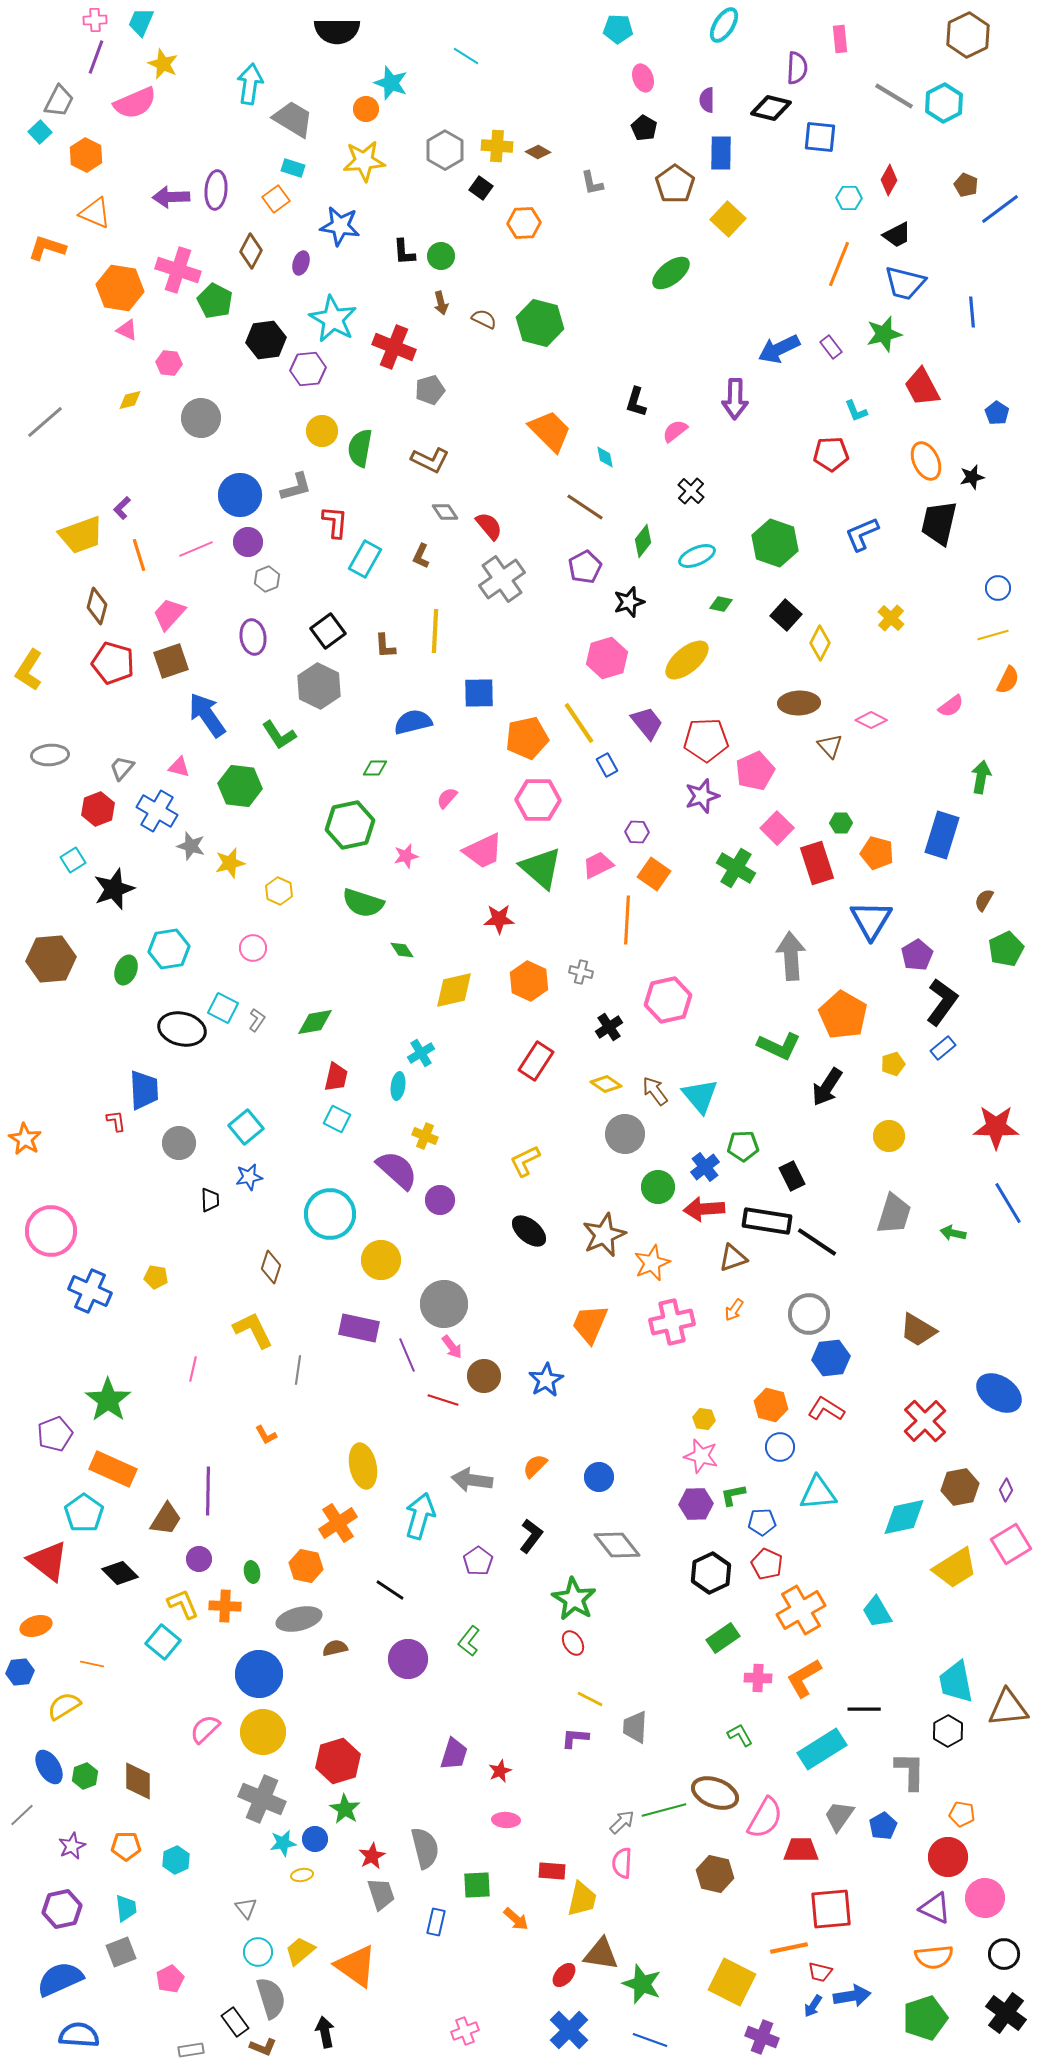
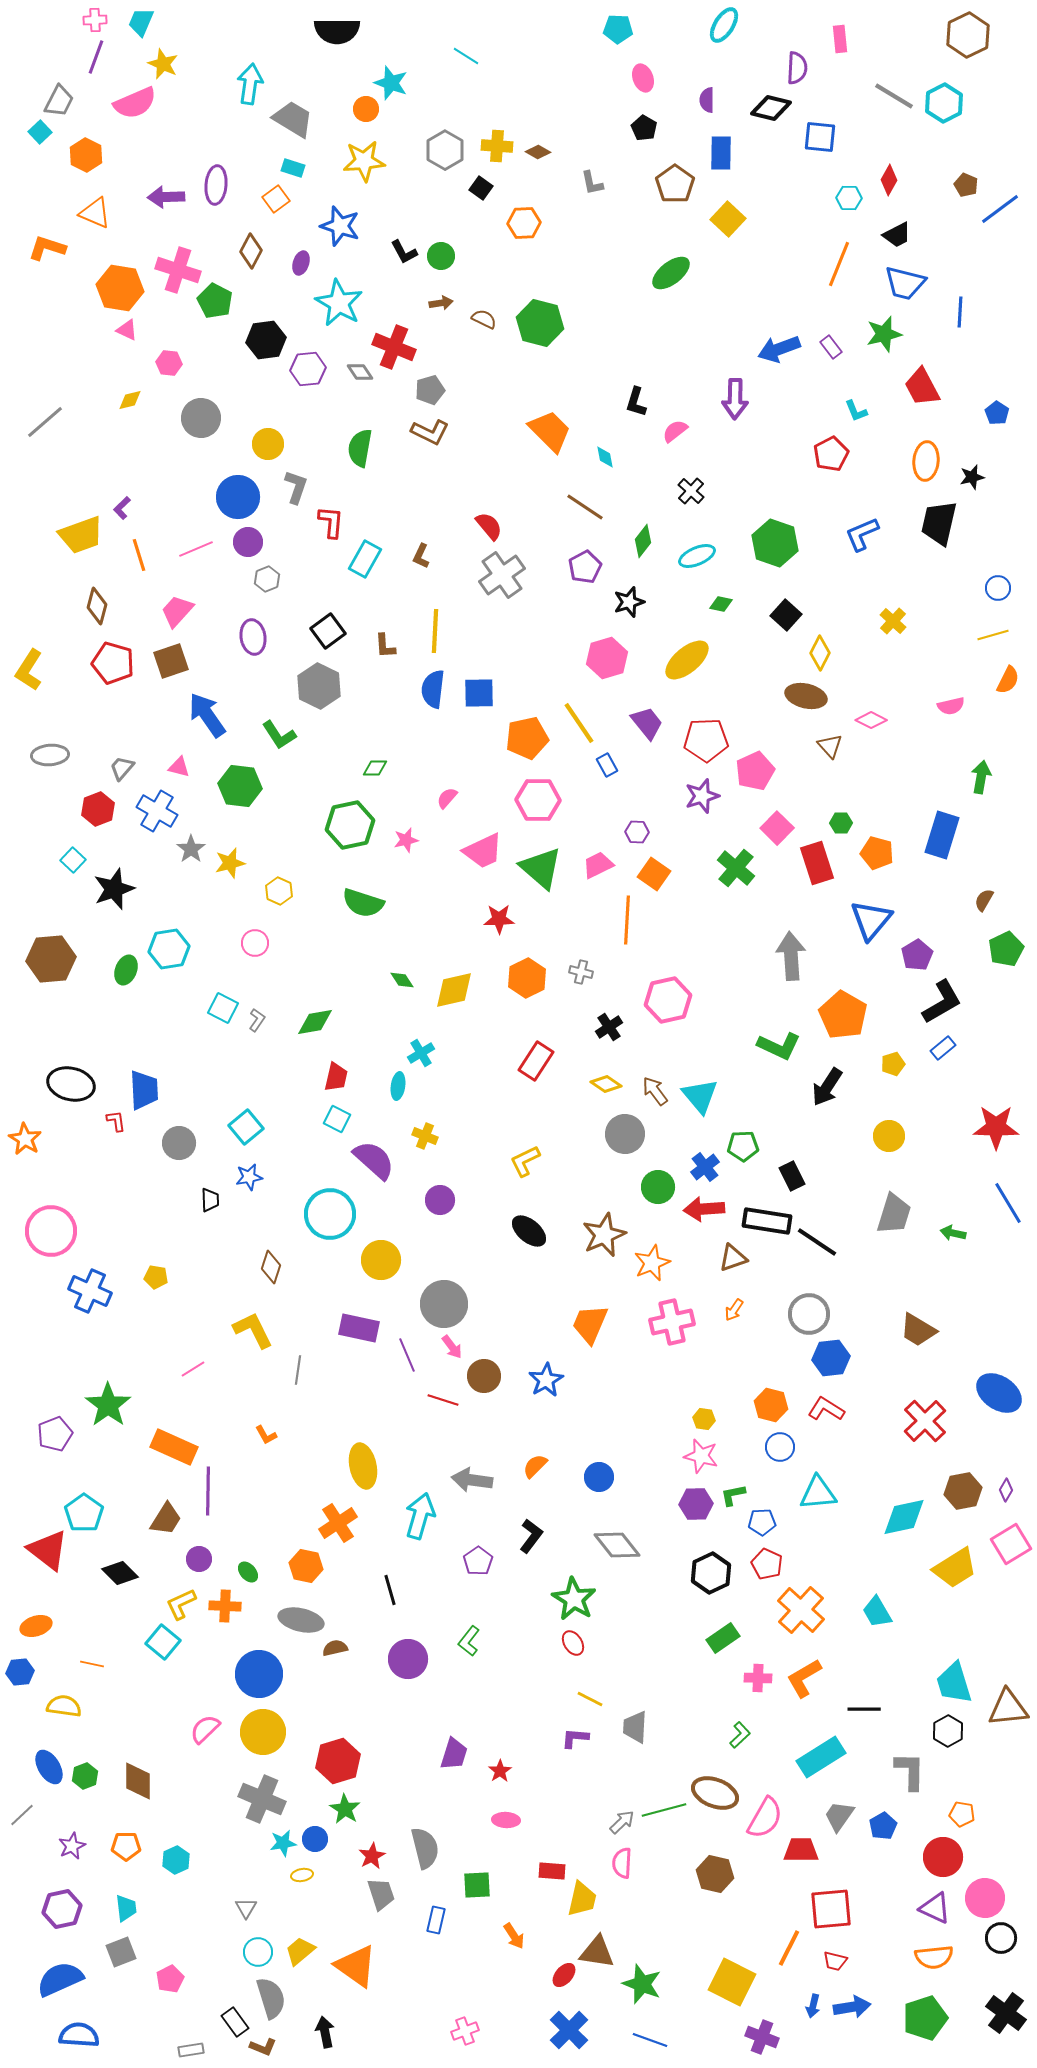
purple ellipse at (216, 190): moved 5 px up
purple arrow at (171, 197): moved 5 px left
blue star at (340, 226): rotated 9 degrees clockwise
black L-shape at (404, 252): rotated 24 degrees counterclockwise
brown arrow at (441, 303): rotated 85 degrees counterclockwise
blue line at (972, 312): moved 12 px left; rotated 8 degrees clockwise
cyan star at (333, 319): moved 6 px right, 16 px up
blue arrow at (779, 349): rotated 6 degrees clockwise
yellow circle at (322, 431): moved 54 px left, 13 px down
red pentagon at (831, 454): rotated 24 degrees counterclockwise
brown L-shape at (430, 460): moved 28 px up
orange ellipse at (926, 461): rotated 30 degrees clockwise
gray L-shape at (296, 487): rotated 56 degrees counterclockwise
blue circle at (240, 495): moved 2 px left, 2 px down
gray diamond at (445, 512): moved 85 px left, 140 px up
red L-shape at (335, 522): moved 4 px left
gray cross at (502, 579): moved 4 px up
pink trapezoid at (169, 614): moved 8 px right, 3 px up
yellow cross at (891, 618): moved 2 px right, 3 px down
yellow diamond at (820, 643): moved 10 px down
brown ellipse at (799, 703): moved 7 px right, 7 px up; rotated 15 degrees clockwise
pink semicircle at (951, 706): rotated 24 degrees clockwise
blue semicircle at (413, 722): moved 20 px right, 33 px up; rotated 69 degrees counterclockwise
gray star at (191, 846): moved 3 px down; rotated 20 degrees clockwise
pink star at (406, 856): moved 16 px up
cyan square at (73, 860): rotated 15 degrees counterclockwise
green cross at (736, 868): rotated 9 degrees clockwise
blue triangle at (871, 920): rotated 9 degrees clockwise
pink circle at (253, 948): moved 2 px right, 5 px up
green diamond at (402, 950): moved 30 px down
orange hexagon at (529, 981): moved 2 px left, 3 px up; rotated 9 degrees clockwise
black L-shape at (942, 1002): rotated 24 degrees clockwise
black ellipse at (182, 1029): moved 111 px left, 55 px down
purple semicircle at (397, 1170): moved 23 px left, 10 px up
pink line at (193, 1369): rotated 45 degrees clockwise
green star at (108, 1400): moved 5 px down
orange rectangle at (113, 1469): moved 61 px right, 22 px up
brown hexagon at (960, 1487): moved 3 px right, 4 px down
red triangle at (48, 1561): moved 11 px up
green ellipse at (252, 1572): moved 4 px left; rotated 30 degrees counterclockwise
black line at (390, 1590): rotated 40 degrees clockwise
yellow L-shape at (183, 1604): moved 2 px left; rotated 92 degrees counterclockwise
orange cross at (801, 1610): rotated 18 degrees counterclockwise
gray ellipse at (299, 1619): moved 2 px right, 1 px down; rotated 27 degrees clockwise
cyan trapezoid at (956, 1682): moved 2 px left, 1 px down; rotated 6 degrees counterclockwise
yellow semicircle at (64, 1706): rotated 40 degrees clockwise
green L-shape at (740, 1735): rotated 76 degrees clockwise
cyan rectangle at (822, 1749): moved 1 px left, 8 px down
red star at (500, 1771): rotated 10 degrees counterclockwise
red circle at (948, 1857): moved 5 px left
gray triangle at (246, 1908): rotated 10 degrees clockwise
orange arrow at (516, 1919): moved 2 px left, 17 px down; rotated 16 degrees clockwise
blue rectangle at (436, 1922): moved 2 px up
orange line at (789, 1948): rotated 51 degrees counterclockwise
brown triangle at (601, 1954): moved 4 px left, 2 px up
black circle at (1004, 1954): moved 3 px left, 16 px up
red trapezoid at (820, 1972): moved 15 px right, 11 px up
blue arrow at (852, 1996): moved 11 px down
blue arrow at (813, 2006): rotated 20 degrees counterclockwise
